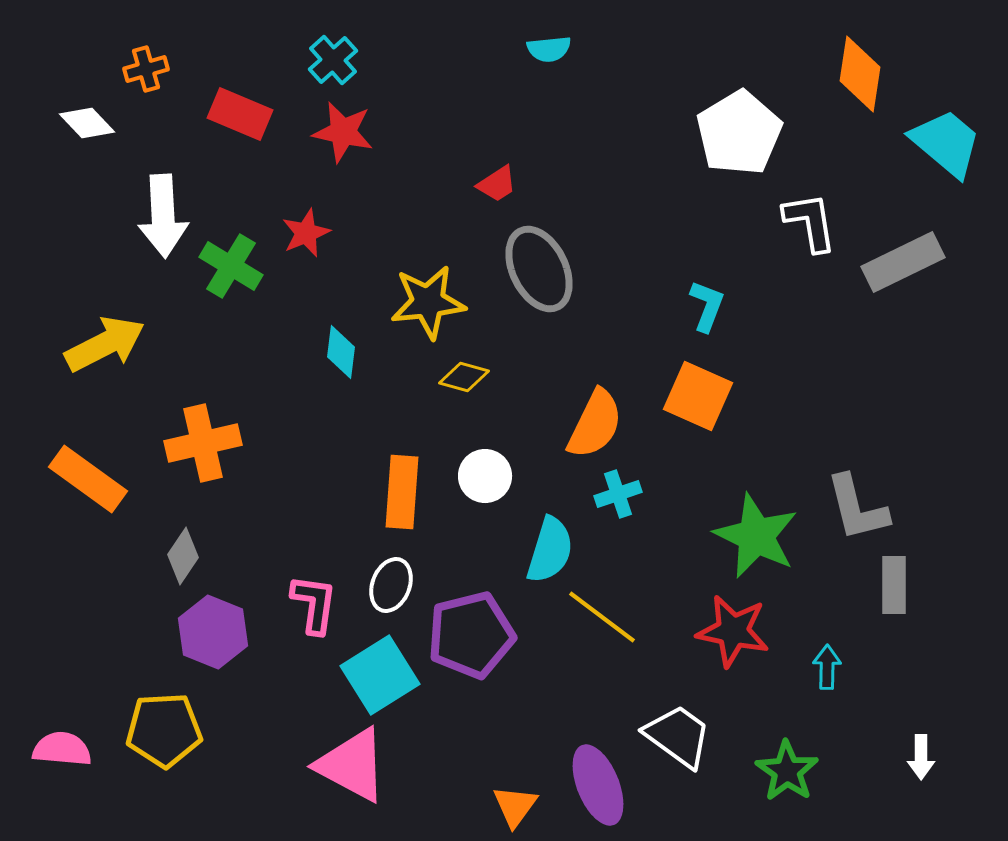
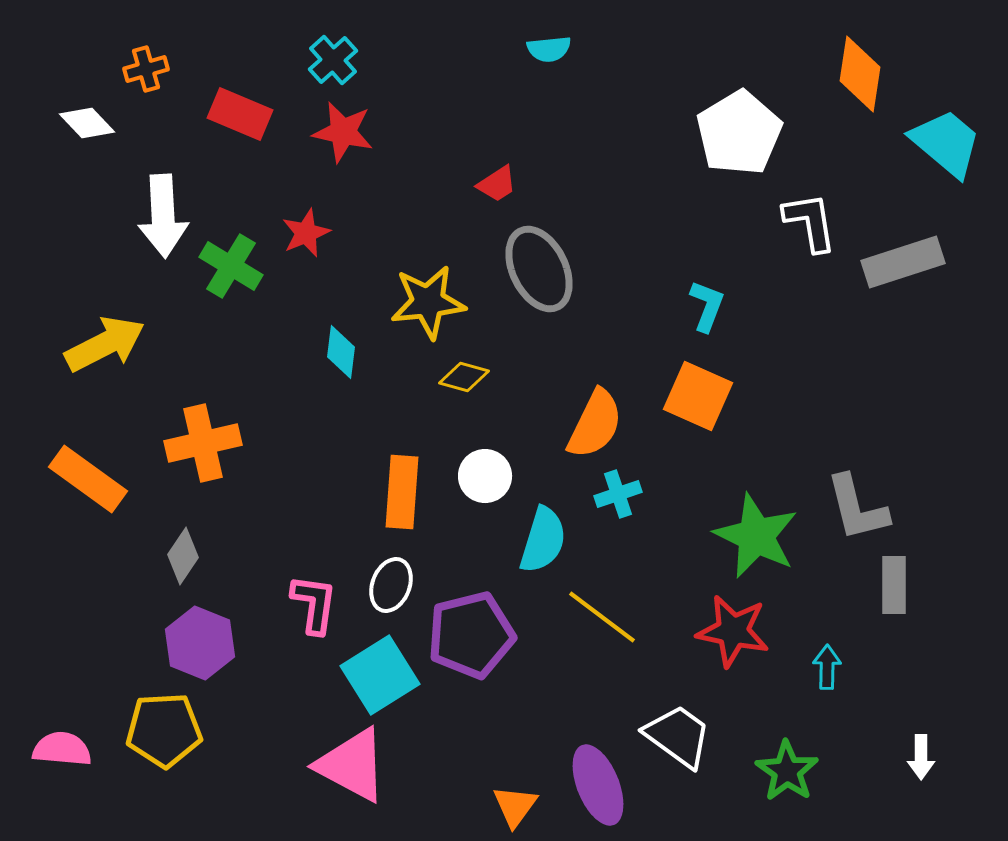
gray rectangle at (903, 262): rotated 8 degrees clockwise
cyan semicircle at (550, 550): moved 7 px left, 10 px up
purple hexagon at (213, 632): moved 13 px left, 11 px down
